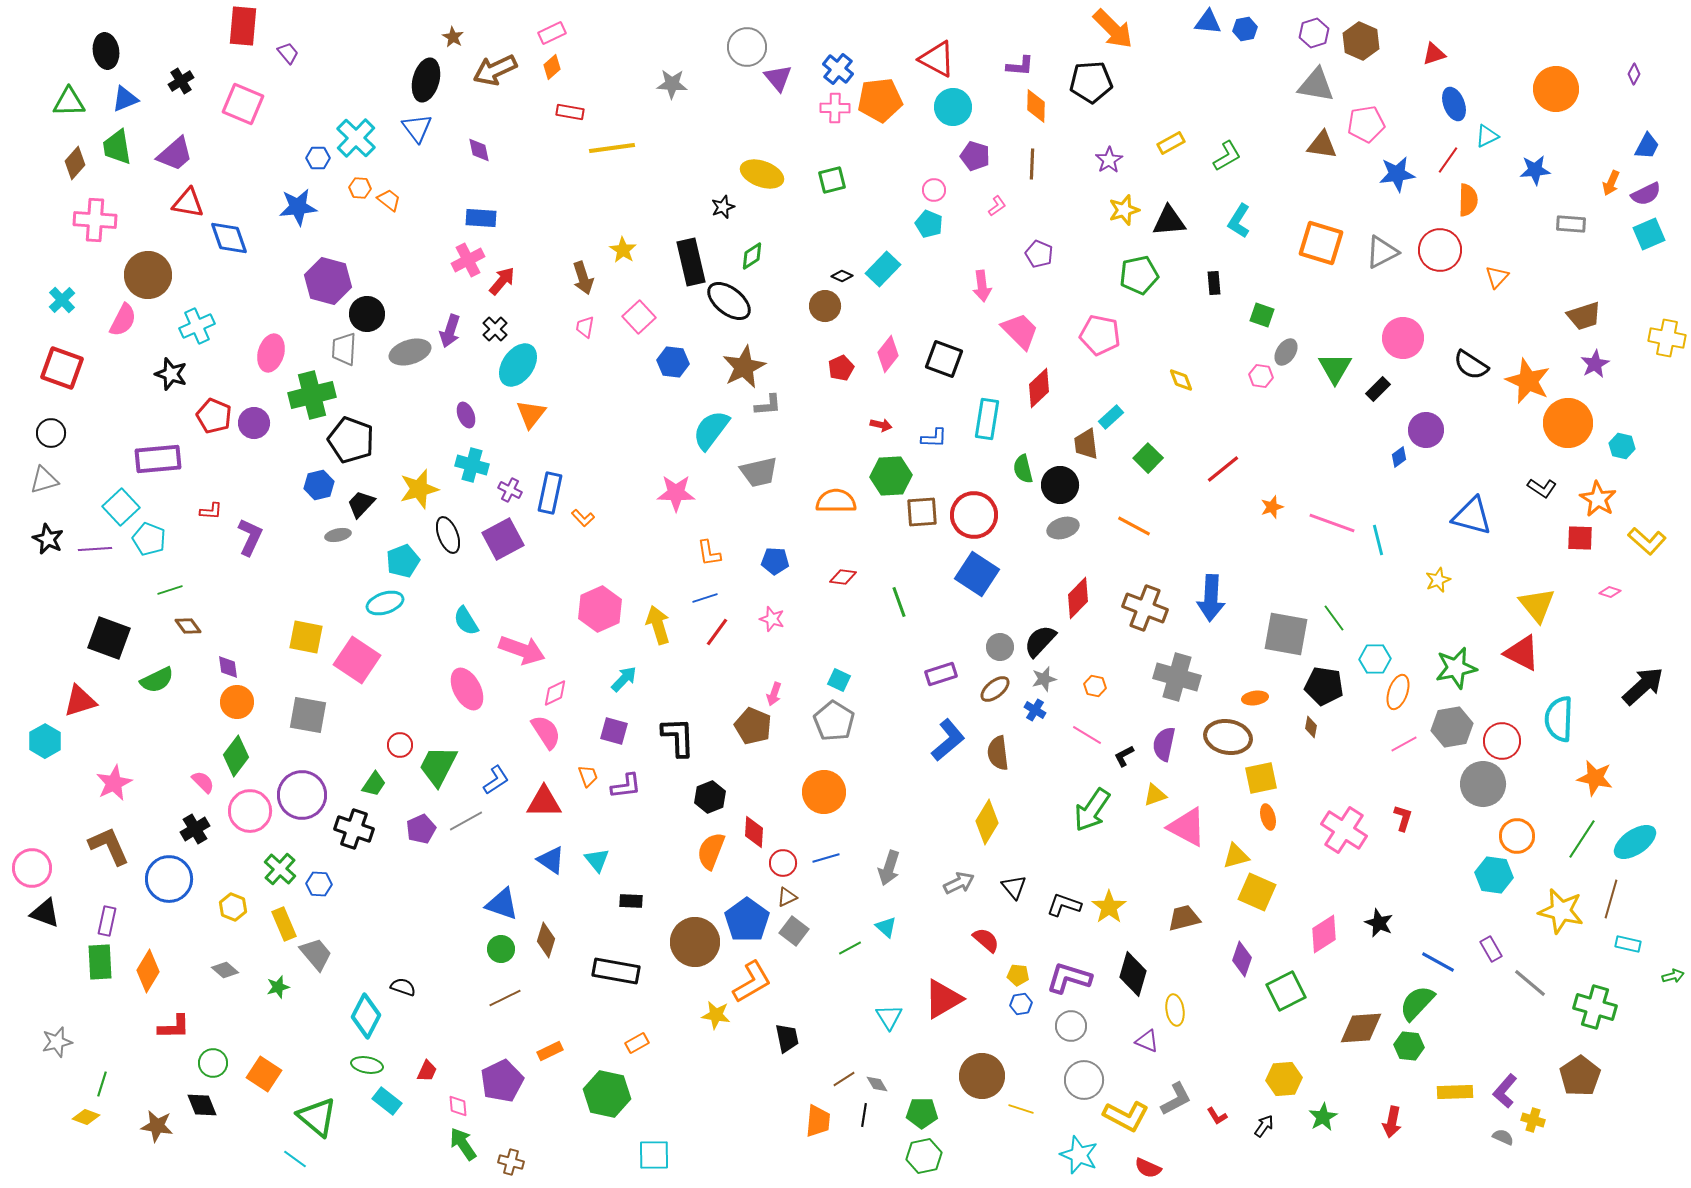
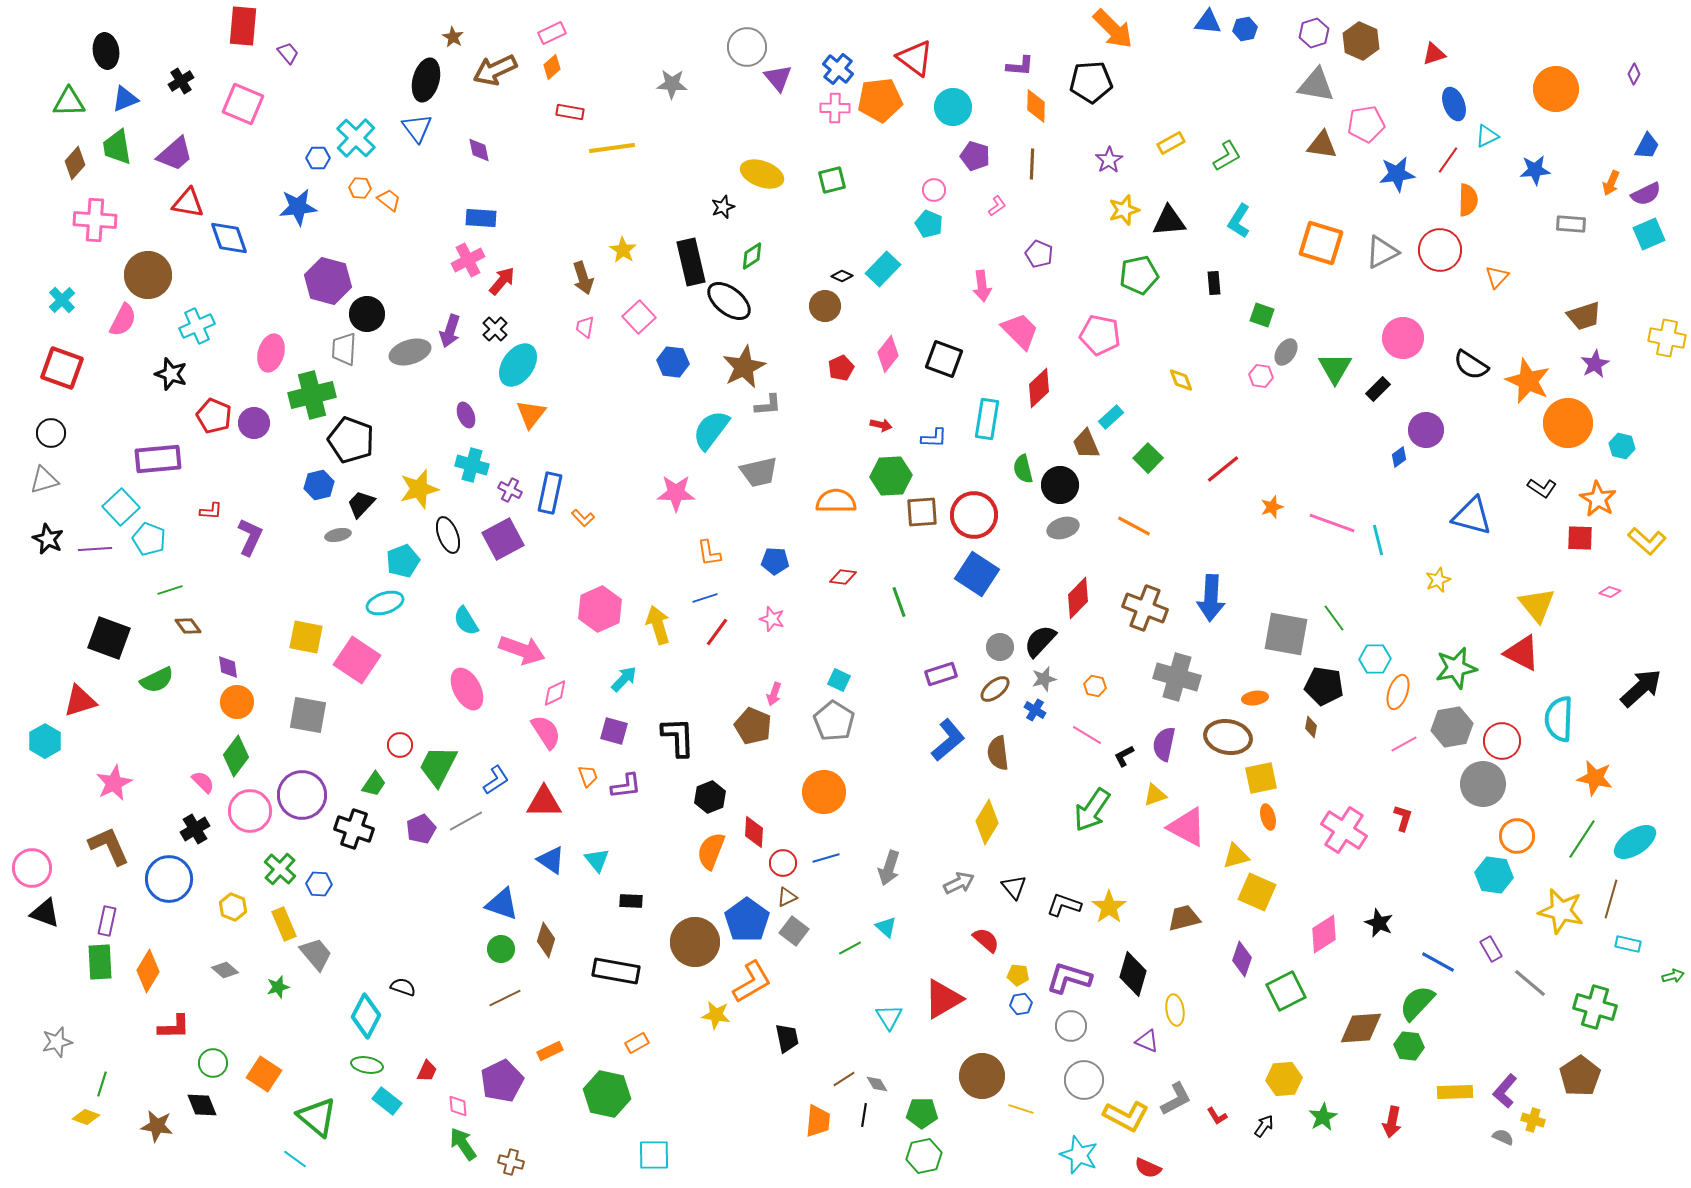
red triangle at (937, 59): moved 22 px left, 1 px up; rotated 9 degrees clockwise
brown trapezoid at (1086, 444): rotated 16 degrees counterclockwise
black arrow at (1643, 686): moved 2 px left, 2 px down
